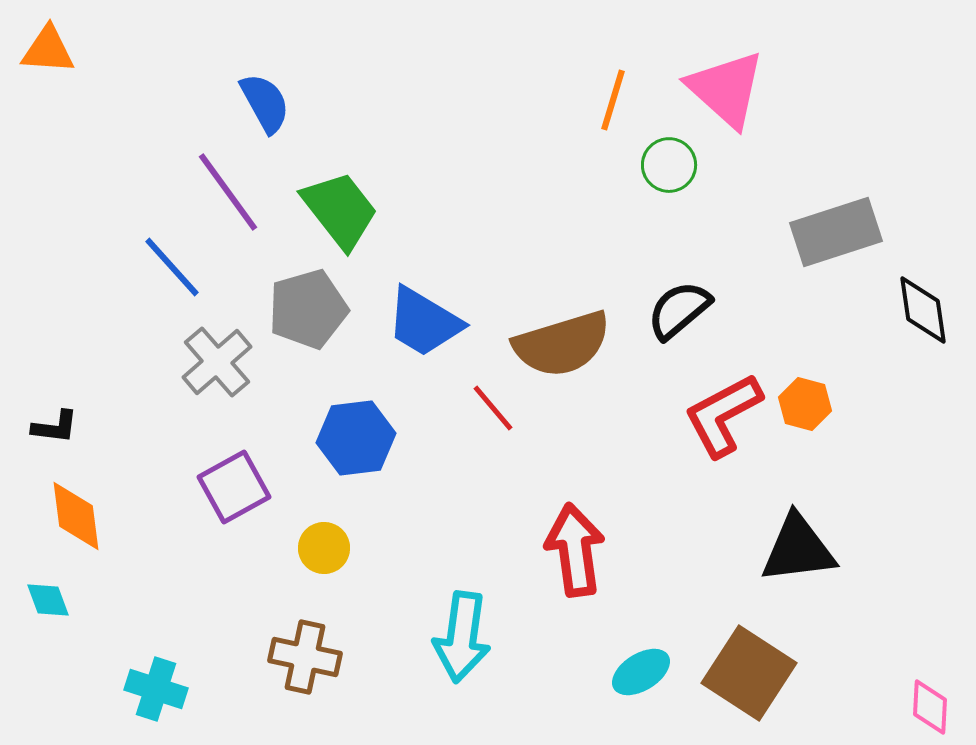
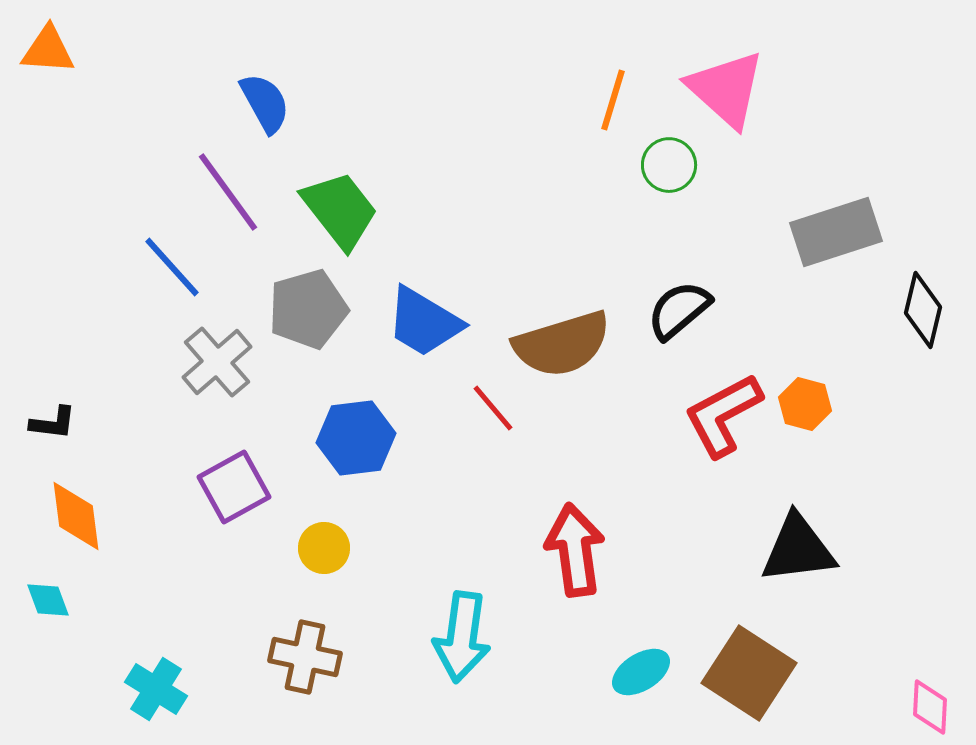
black diamond: rotated 22 degrees clockwise
black L-shape: moved 2 px left, 4 px up
cyan cross: rotated 14 degrees clockwise
